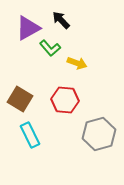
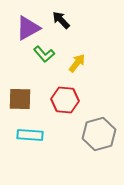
green L-shape: moved 6 px left, 6 px down
yellow arrow: rotated 72 degrees counterclockwise
brown square: rotated 30 degrees counterclockwise
cyan rectangle: rotated 60 degrees counterclockwise
